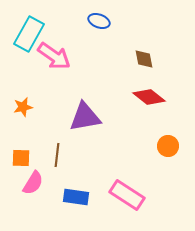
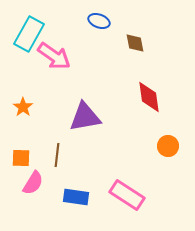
brown diamond: moved 9 px left, 16 px up
red diamond: rotated 44 degrees clockwise
orange star: rotated 24 degrees counterclockwise
